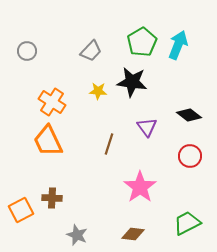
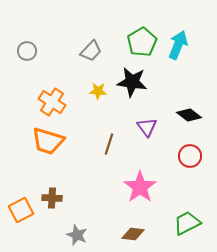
orange trapezoid: rotated 48 degrees counterclockwise
